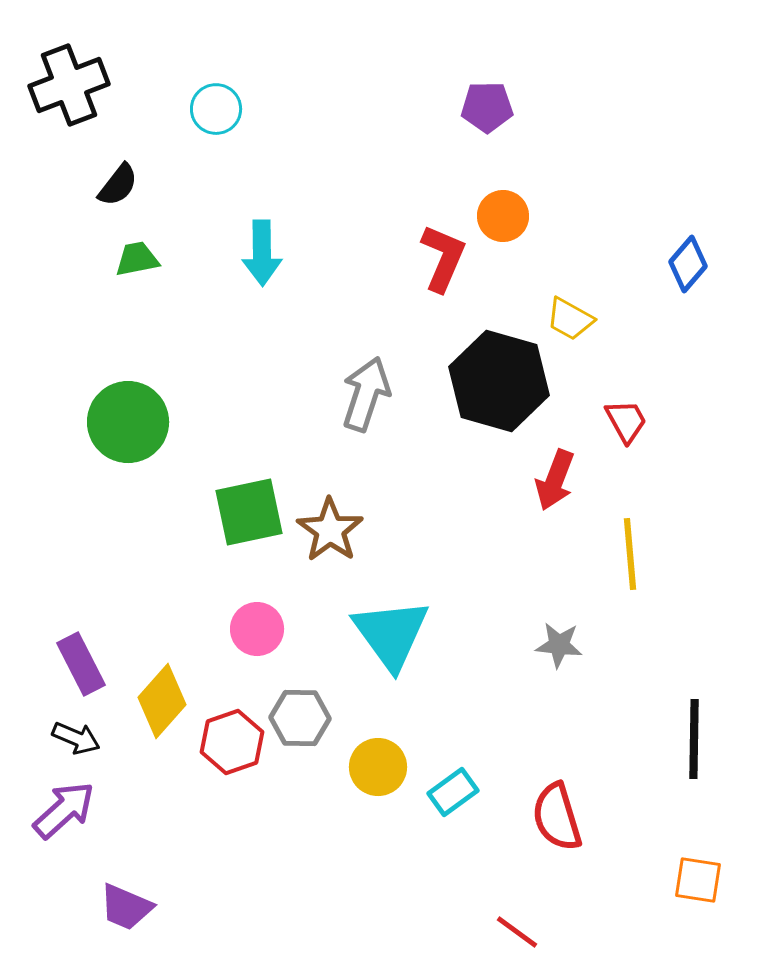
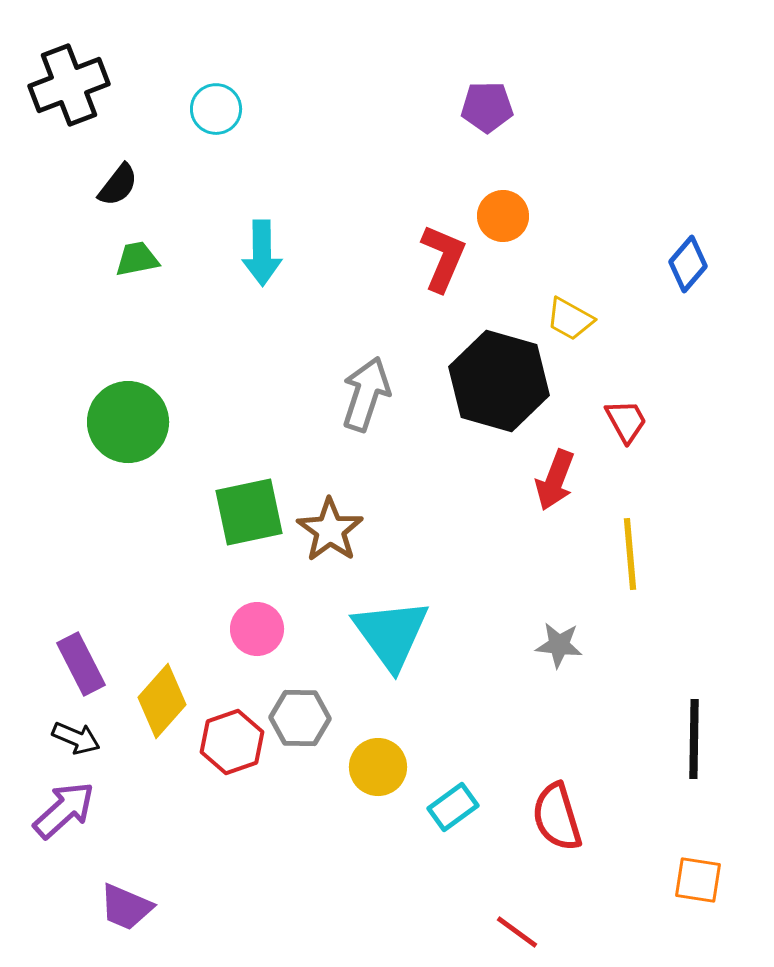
cyan rectangle: moved 15 px down
